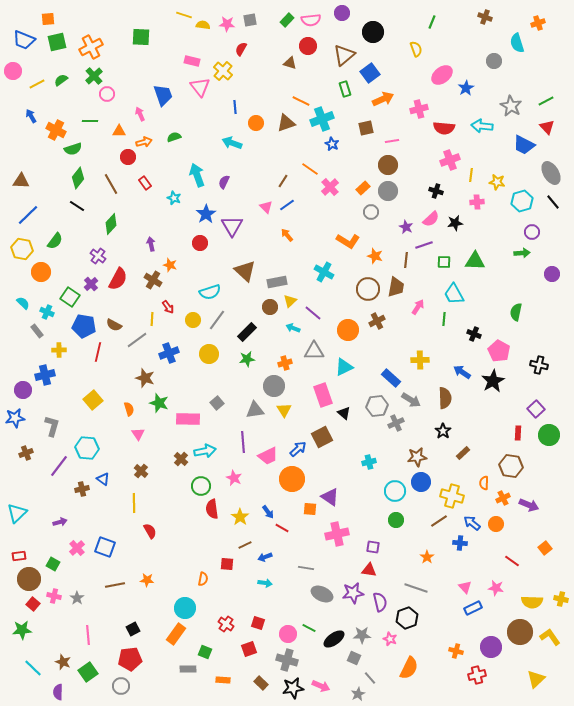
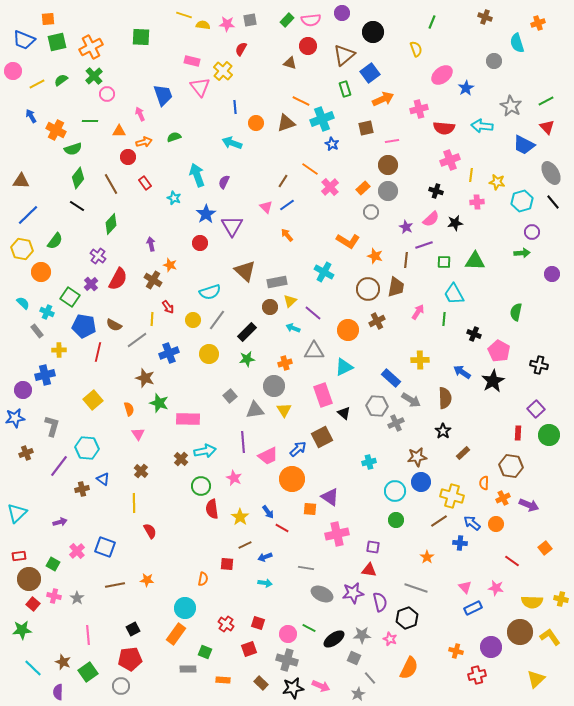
pink arrow at (418, 307): moved 5 px down
gray square at (217, 403): moved 13 px right, 7 px up
gray hexagon at (377, 406): rotated 10 degrees clockwise
pink cross at (77, 548): moved 3 px down
